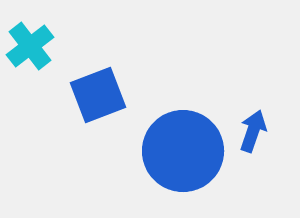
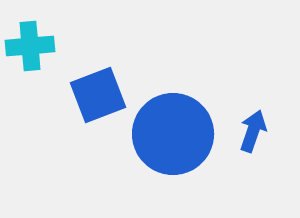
cyan cross: rotated 33 degrees clockwise
blue circle: moved 10 px left, 17 px up
